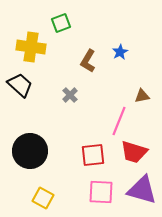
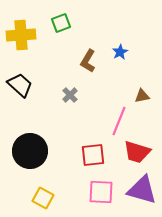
yellow cross: moved 10 px left, 12 px up; rotated 12 degrees counterclockwise
red trapezoid: moved 3 px right
